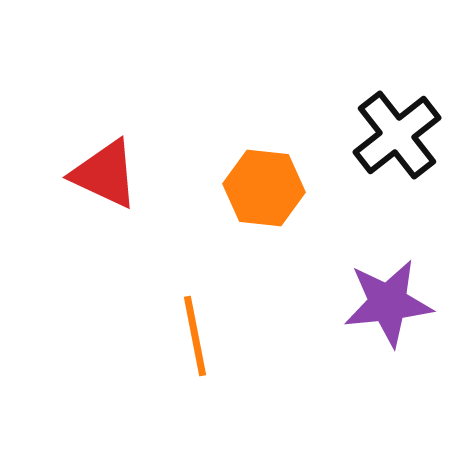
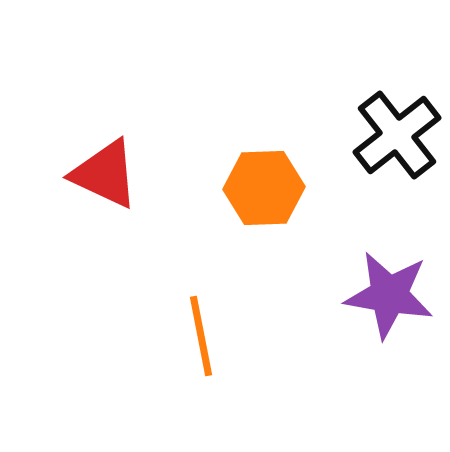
orange hexagon: rotated 8 degrees counterclockwise
purple star: moved 1 px right, 8 px up; rotated 16 degrees clockwise
orange line: moved 6 px right
